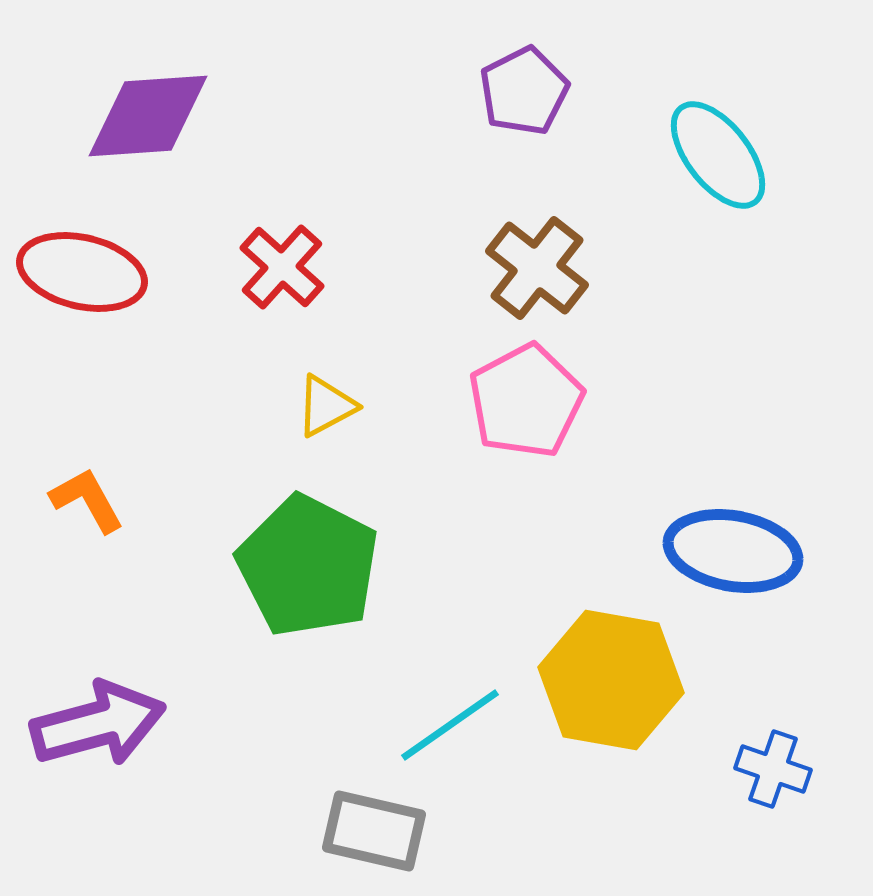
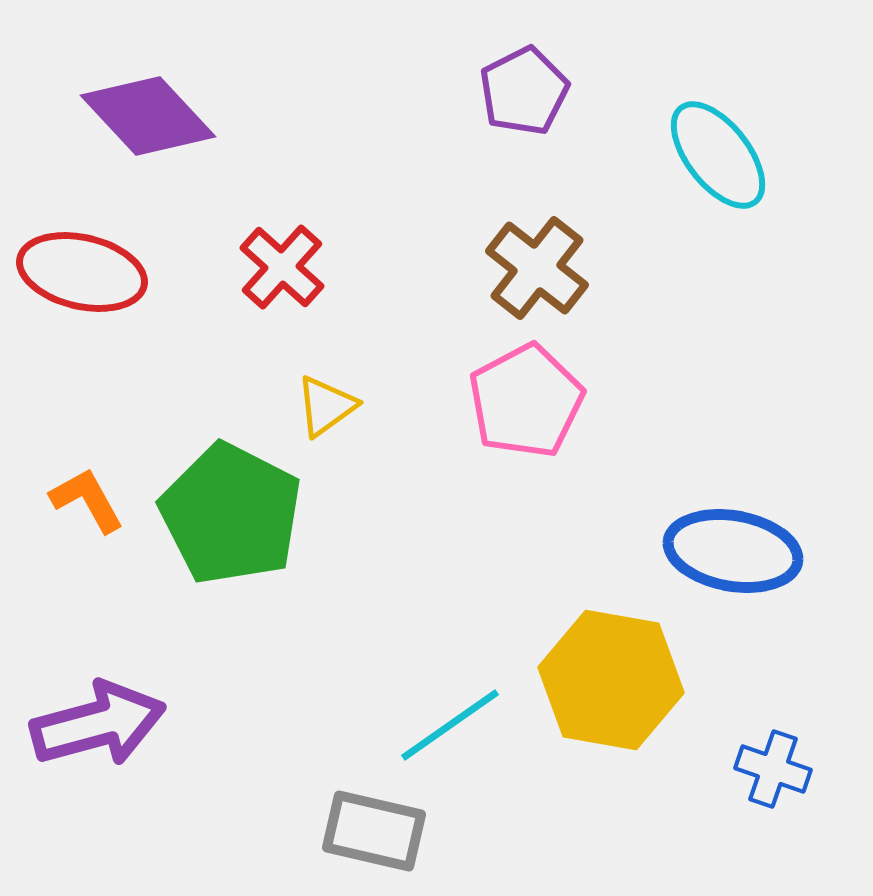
purple diamond: rotated 51 degrees clockwise
yellow triangle: rotated 8 degrees counterclockwise
green pentagon: moved 77 px left, 52 px up
